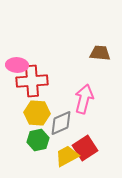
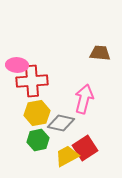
yellow hexagon: rotated 15 degrees counterclockwise
gray diamond: rotated 36 degrees clockwise
